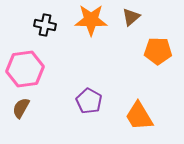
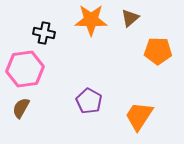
brown triangle: moved 1 px left, 1 px down
black cross: moved 1 px left, 8 px down
orange trapezoid: rotated 64 degrees clockwise
